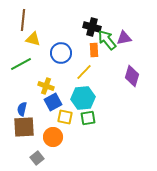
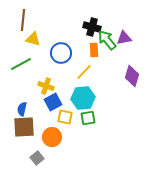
orange circle: moved 1 px left
